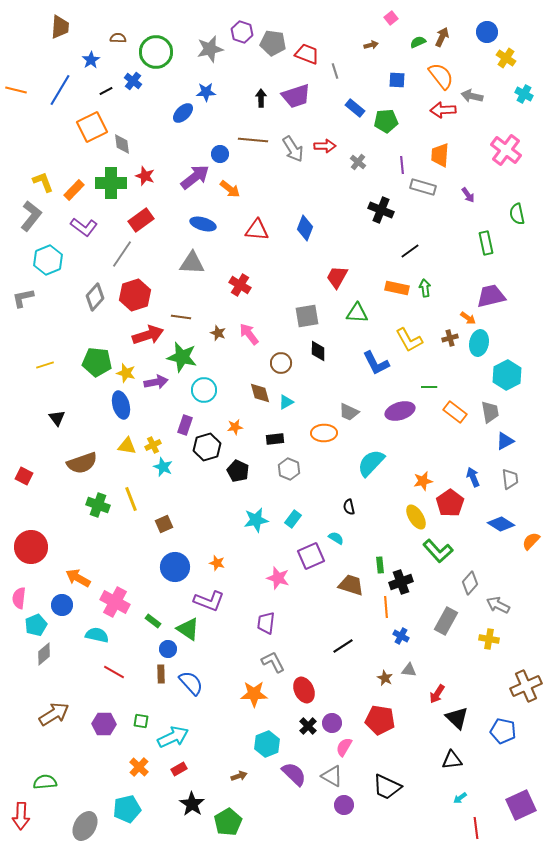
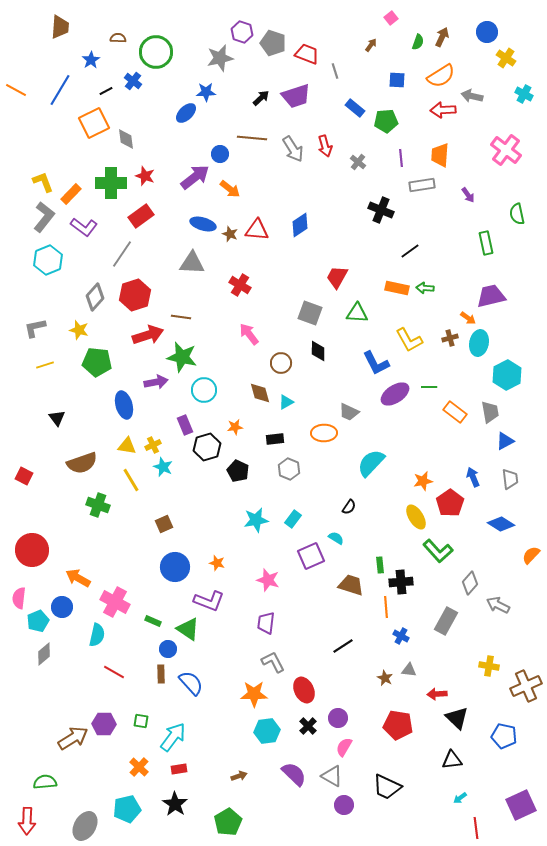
green semicircle at (418, 42): rotated 133 degrees clockwise
gray pentagon at (273, 43): rotated 10 degrees clockwise
brown arrow at (371, 45): rotated 40 degrees counterclockwise
gray star at (210, 49): moved 10 px right, 9 px down
orange semicircle at (441, 76): rotated 96 degrees clockwise
orange line at (16, 90): rotated 15 degrees clockwise
black arrow at (261, 98): rotated 48 degrees clockwise
blue ellipse at (183, 113): moved 3 px right
orange square at (92, 127): moved 2 px right, 4 px up
brown line at (253, 140): moved 1 px left, 2 px up
gray diamond at (122, 144): moved 4 px right, 5 px up
red arrow at (325, 146): rotated 75 degrees clockwise
purple line at (402, 165): moved 1 px left, 7 px up
gray rectangle at (423, 187): moved 1 px left, 2 px up; rotated 25 degrees counterclockwise
orange rectangle at (74, 190): moved 3 px left, 4 px down
gray L-shape at (31, 216): moved 13 px right, 1 px down
red rectangle at (141, 220): moved 4 px up
blue diamond at (305, 228): moved 5 px left, 3 px up; rotated 35 degrees clockwise
green arrow at (425, 288): rotated 78 degrees counterclockwise
gray L-shape at (23, 298): moved 12 px right, 30 px down
gray square at (307, 316): moved 3 px right, 3 px up; rotated 30 degrees clockwise
brown star at (218, 333): moved 12 px right, 99 px up
yellow star at (126, 373): moved 47 px left, 43 px up
blue ellipse at (121, 405): moved 3 px right
purple ellipse at (400, 411): moved 5 px left, 17 px up; rotated 16 degrees counterclockwise
purple rectangle at (185, 425): rotated 42 degrees counterclockwise
yellow line at (131, 499): moved 19 px up; rotated 10 degrees counterclockwise
black semicircle at (349, 507): rotated 133 degrees counterclockwise
orange semicircle at (531, 541): moved 14 px down
red circle at (31, 547): moved 1 px right, 3 px down
pink star at (278, 578): moved 10 px left, 2 px down
black cross at (401, 582): rotated 15 degrees clockwise
blue circle at (62, 605): moved 2 px down
green rectangle at (153, 621): rotated 14 degrees counterclockwise
cyan pentagon at (36, 625): moved 2 px right, 4 px up
cyan semicircle at (97, 635): rotated 90 degrees clockwise
yellow cross at (489, 639): moved 27 px down
red arrow at (437, 694): rotated 54 degrees clockwise
brown arrow at (54, 714): moved 19 px right, 24 px down
red pentagon at (380, 720): moved 18 px right, 5 px down
purple circle at (332, 723): moved 6 px right, 5 px up
blue pentagon at (503, 731): moved 1 px right, 5 px down
cyan arrow at (173, 737): rotated 28 degrees counterclockwise
cyan hexagon at (267, 744): moved 13 px up; rotated 15 degrees clockwise
red rectangle at (179, 769): rotated 21 degrees clockwise
black star at (192, 804): moved 17 px left
red arrow at (21, 816): moved 6 px right, 5 px down
